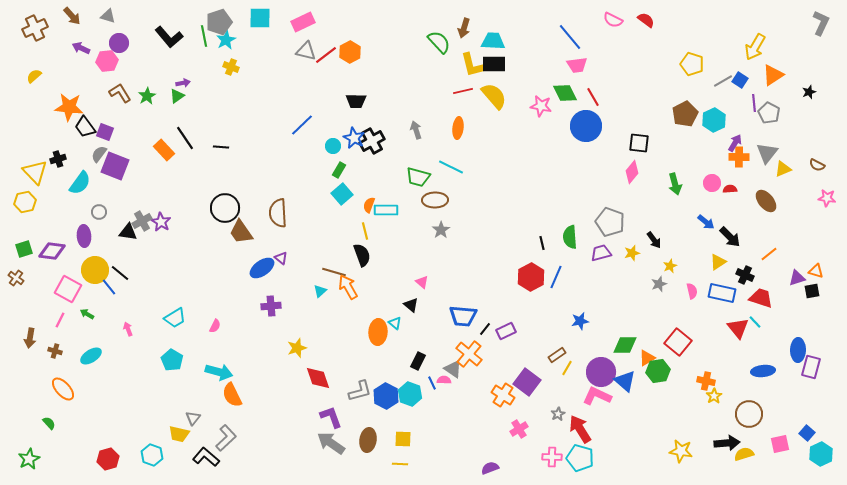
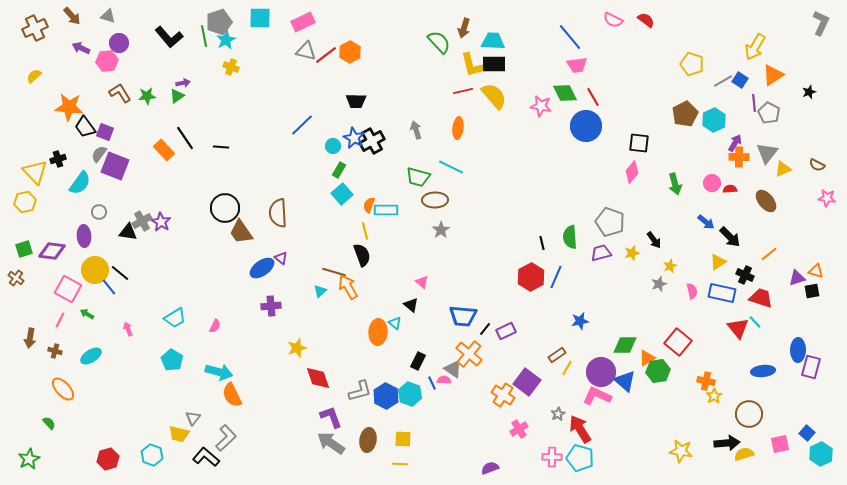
green star at (147, 96): rotated 24 degrees clockwise
